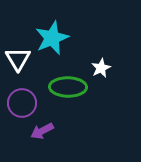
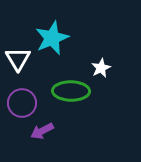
green ellipse: moved 3 px right, 4 px down
